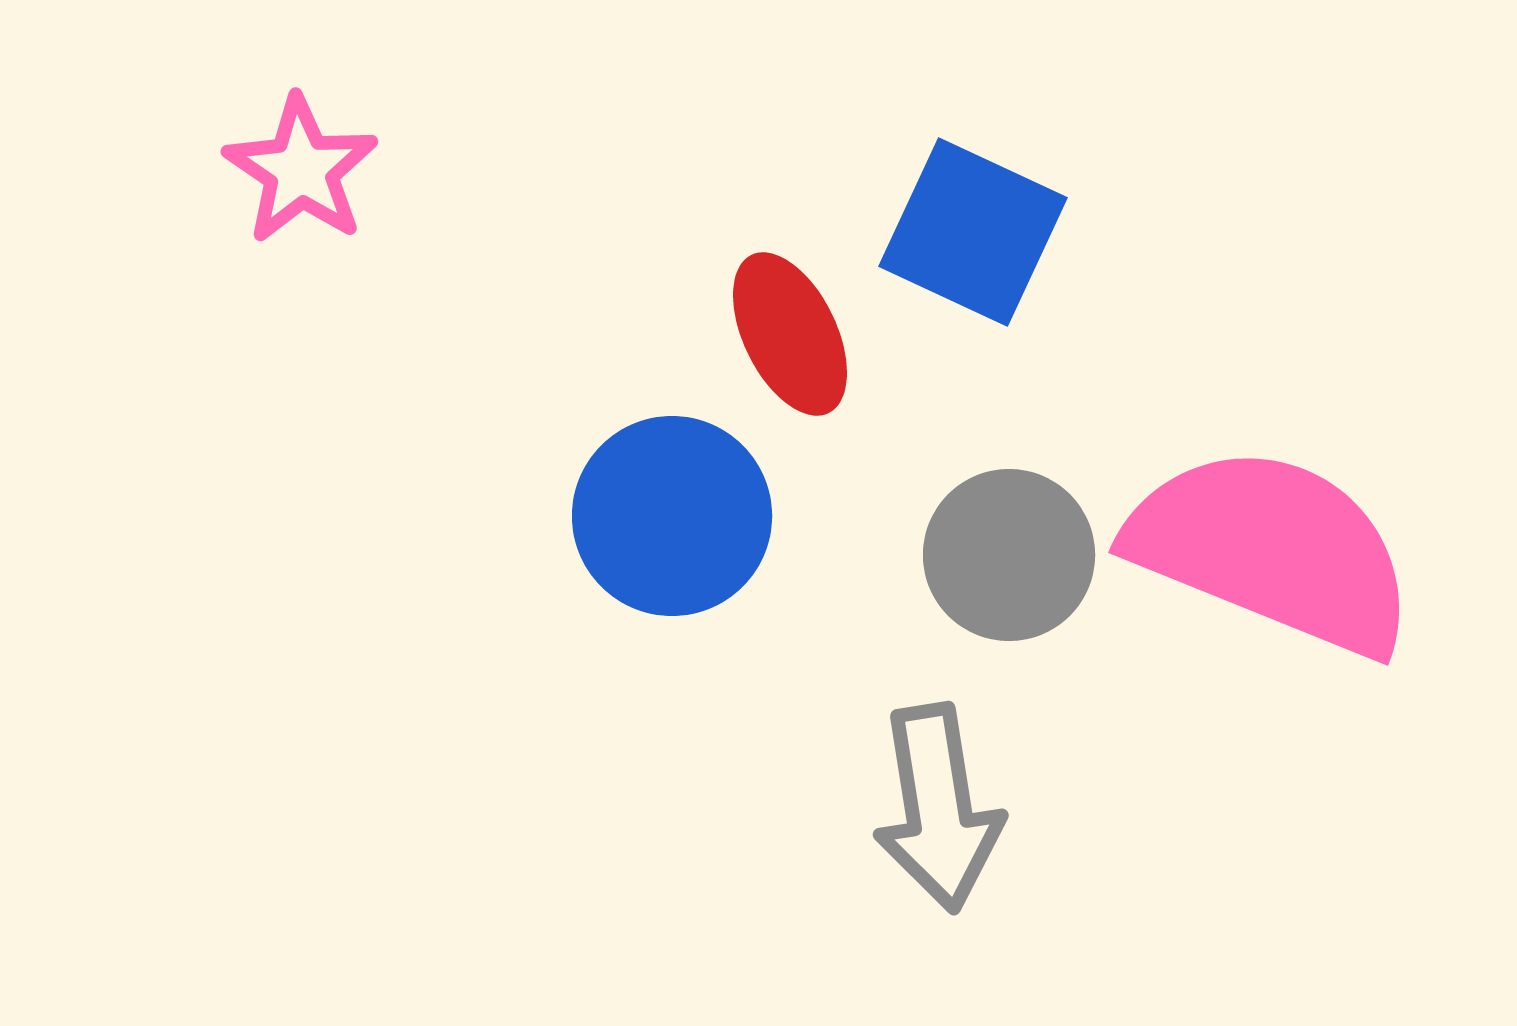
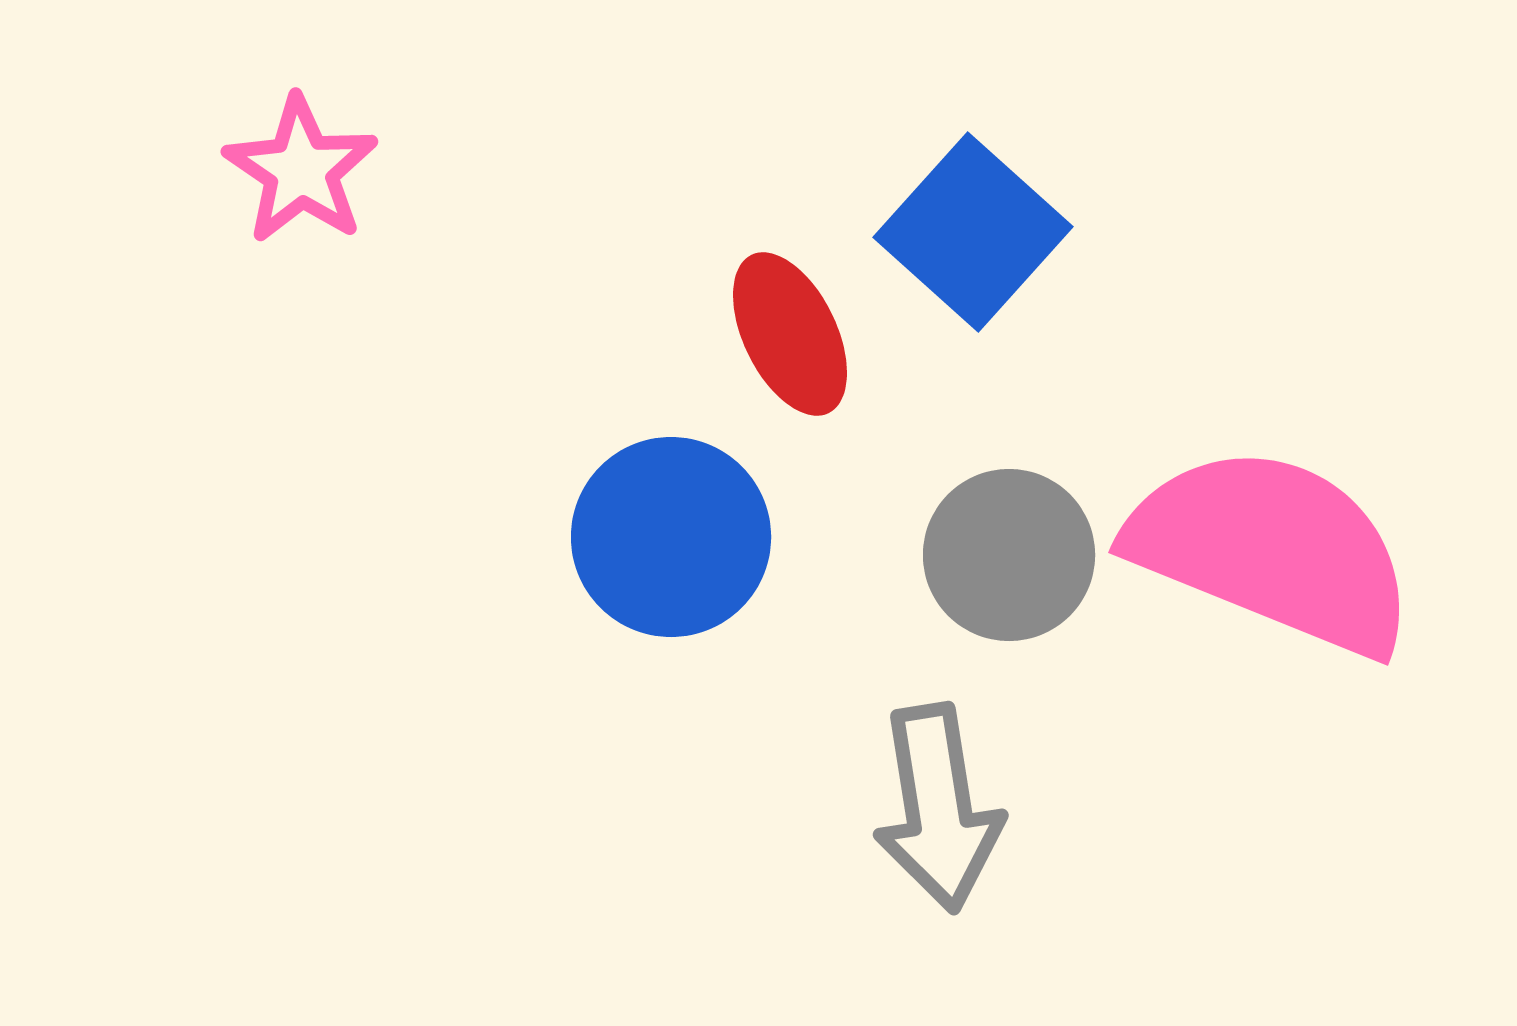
blue square: rotated 17 degrees clockwise
blue circle: moved 1 px left, 21 px down
